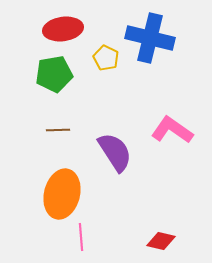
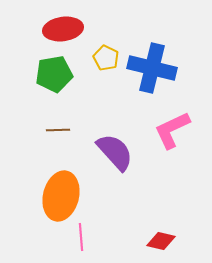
blue cross: moved 2 px right, 30 px down
pink L-shape: rotated 60 degrees counterclockwise
purple semicircle: rotated 9 degrees counterclockwise
orange ellipse: moved 1 px left, 2 px down
